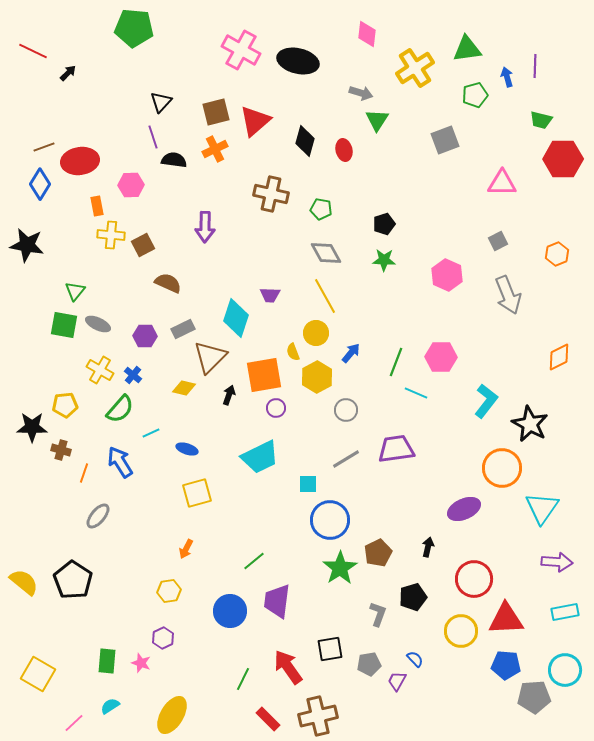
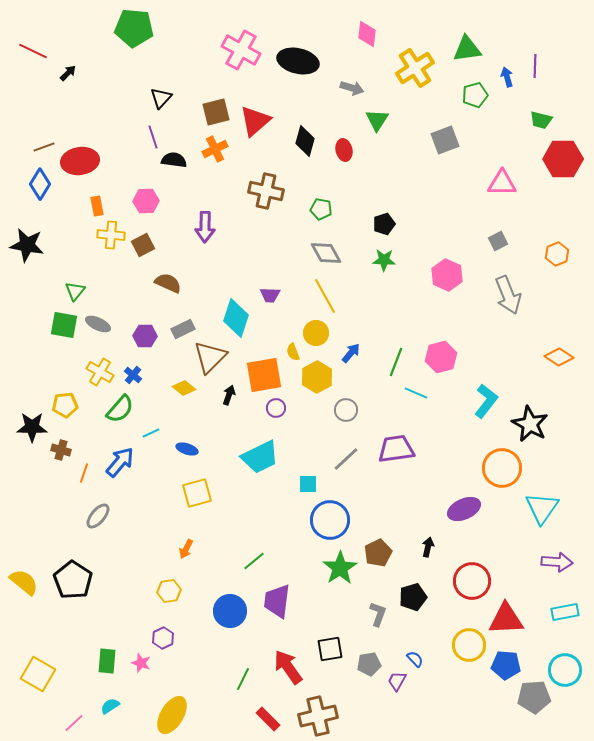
gray arrow at (361, 93): moved 9 px left, 5 px up
black triangle at (161, 102): moved 4 px up
pink hexagon at (131, 185): moved 15 px right, 16 px down
brown cross at (271, 194): moved 5 px left, 3 px up
pink hexagon at (441, 357): rotated 16 degrees counterclockwise
orange diamond at (559, 357): rotated 60 degrees clockwise
yellow cross at (100, 370): moved 2 px down
yellow diamond at (184, 388): rotated 25 degrees clockwise
gray line at (346, 459): rotated 12 degrees counterclockwise
blue arrow at (120, 462): rotated 72 degrees clockwise
red circle at (474, 579): moved 2 px left, 2 px down
yellow circle at (461, 631): moved 8 px right, 14 px down
